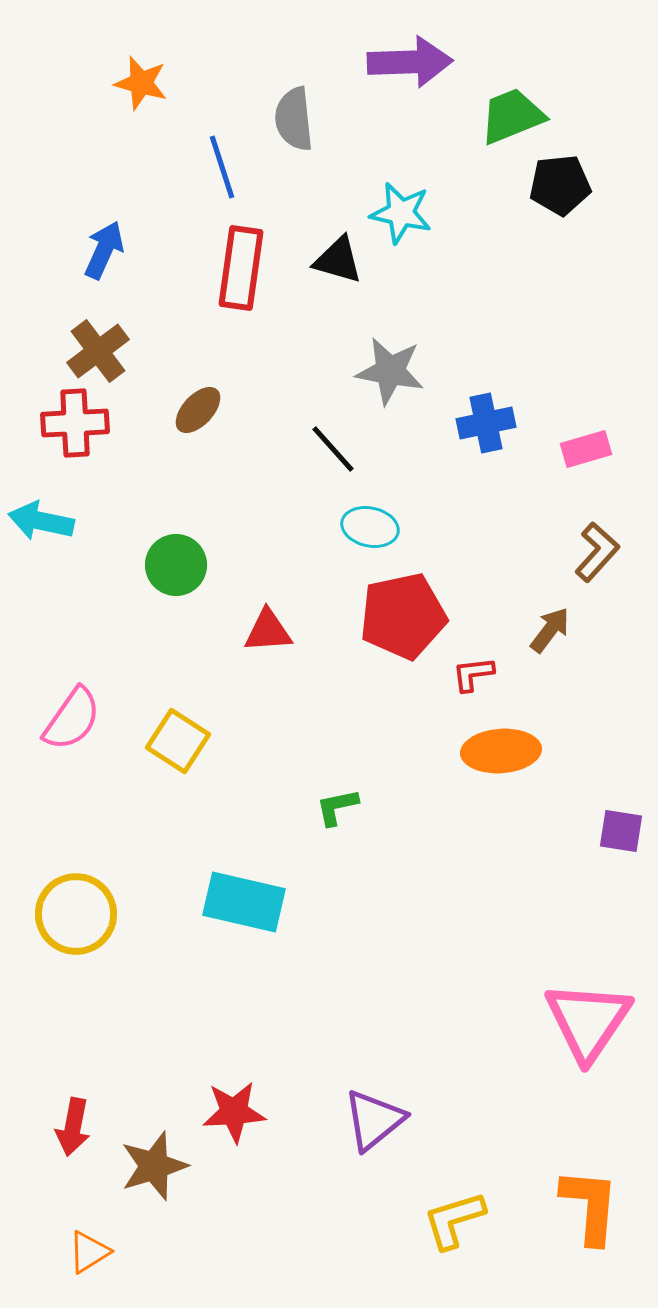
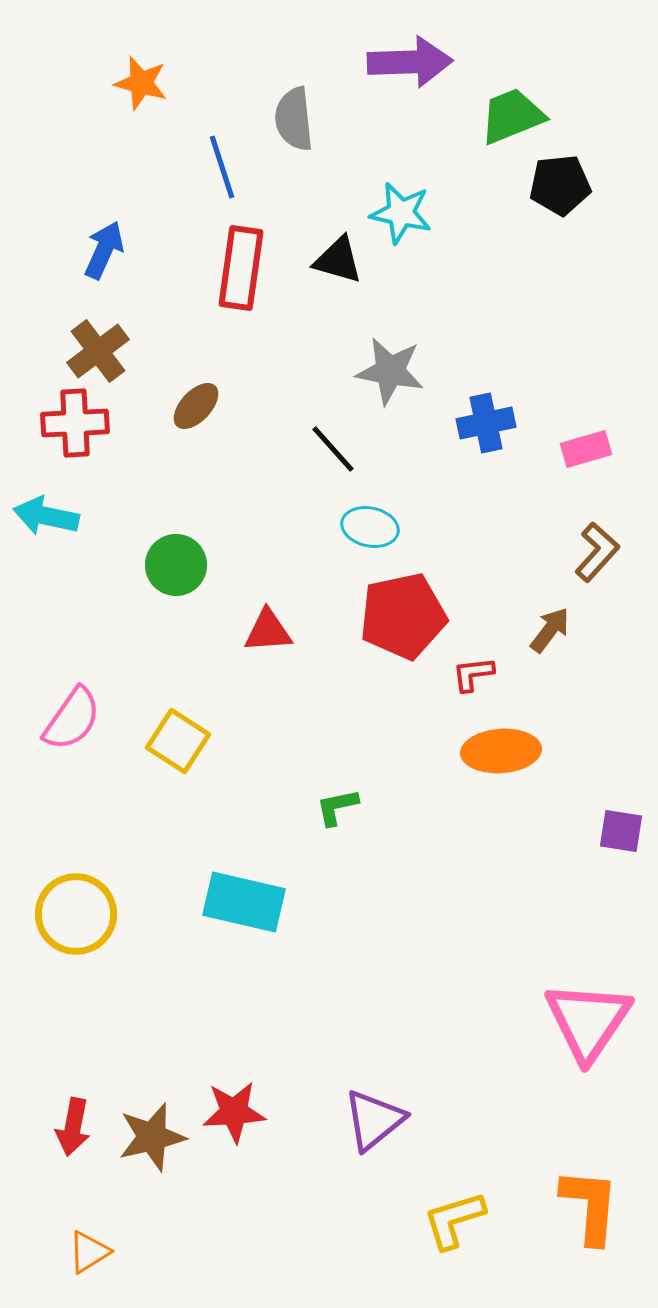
brown ellipse: moved 2 px left, 4 px up
cyan arrow: moved 5 px right, 5 px up
brown star: moved 2 px left, 29 px up; rotated 4 degrees clockwise
